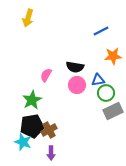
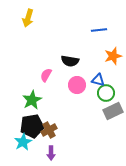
blue line: moved 2 px left, 1 px up; rotated 21 degrees clockwise
orange star: rotated 12 degrees counterclockwise
black semicircle: moved 5 px left, 6 px up
blue triangle: rotated 24 degrees clockwise
cyan star: rotated 24 degrees clockwise
